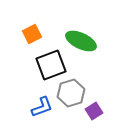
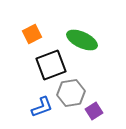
green ellipse: moved 1 px right, 1 px up
gray hexagon: rotated 8 degrees clockwise
